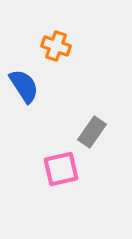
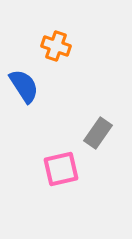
gray rectangle: moved 6 px right, 1 px down
